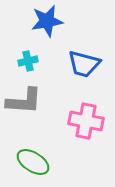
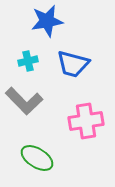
blue trapezoid: moved 11 px left
gray L-shape: rotated 42 degrees clockwise
pink cross: rotated 20 degrees counterclockwise
green ellipse: moved 4 px right, 4 px up
